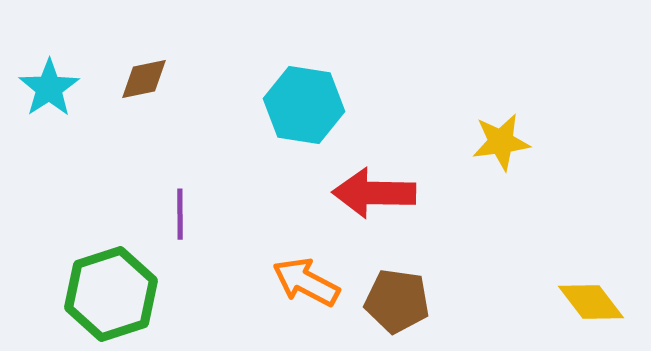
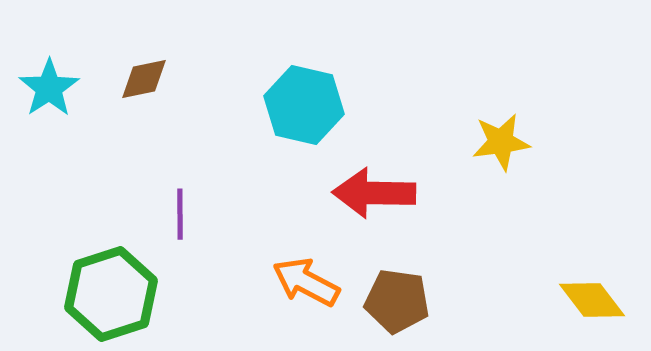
cyan hexagon: rotated 4 degrees clockwise
yellow diamond: moved 1 px right, 2 px up
